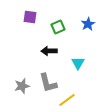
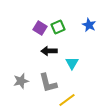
purple square: moved 10 px right, 11 px down; rotated 24 degrees clockwise
blue star: moved 1 px right, 1 px down; rotated 16 degrees counterclockwise
cyan triangle: moved 6 px left
gray star: moved 1 px left, 5 px up
